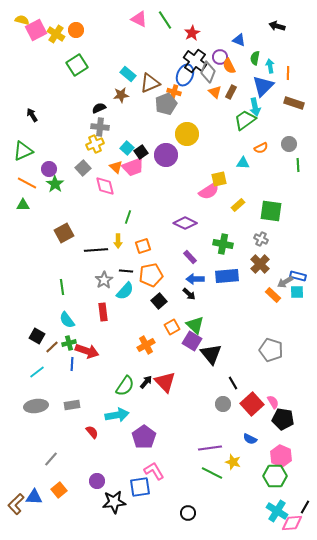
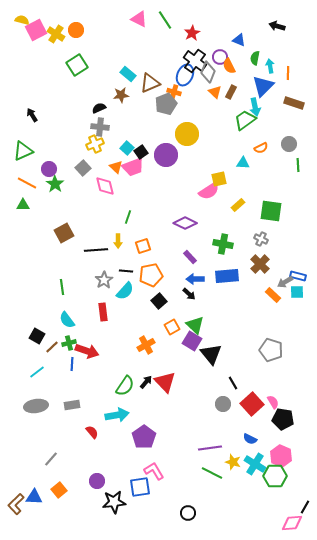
cyan cross at (277, 511): moved 22 px left, 47 px up
